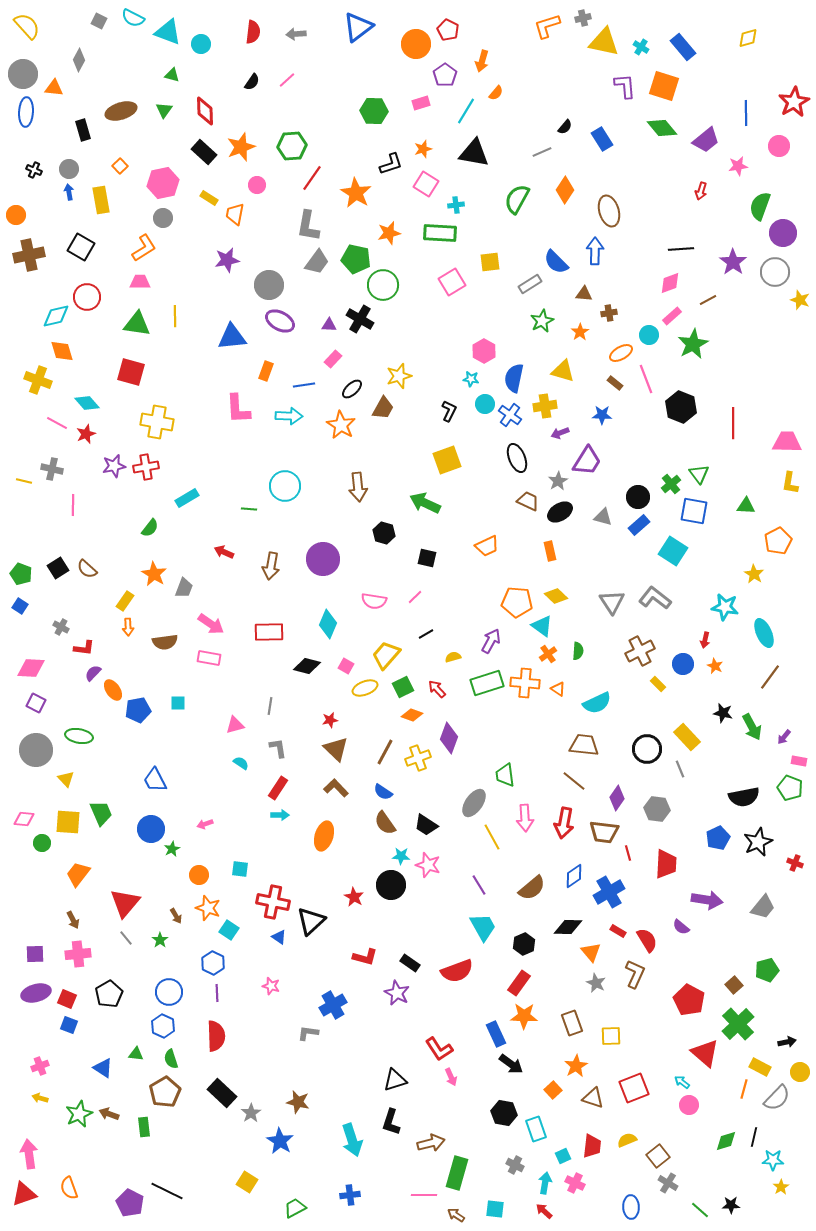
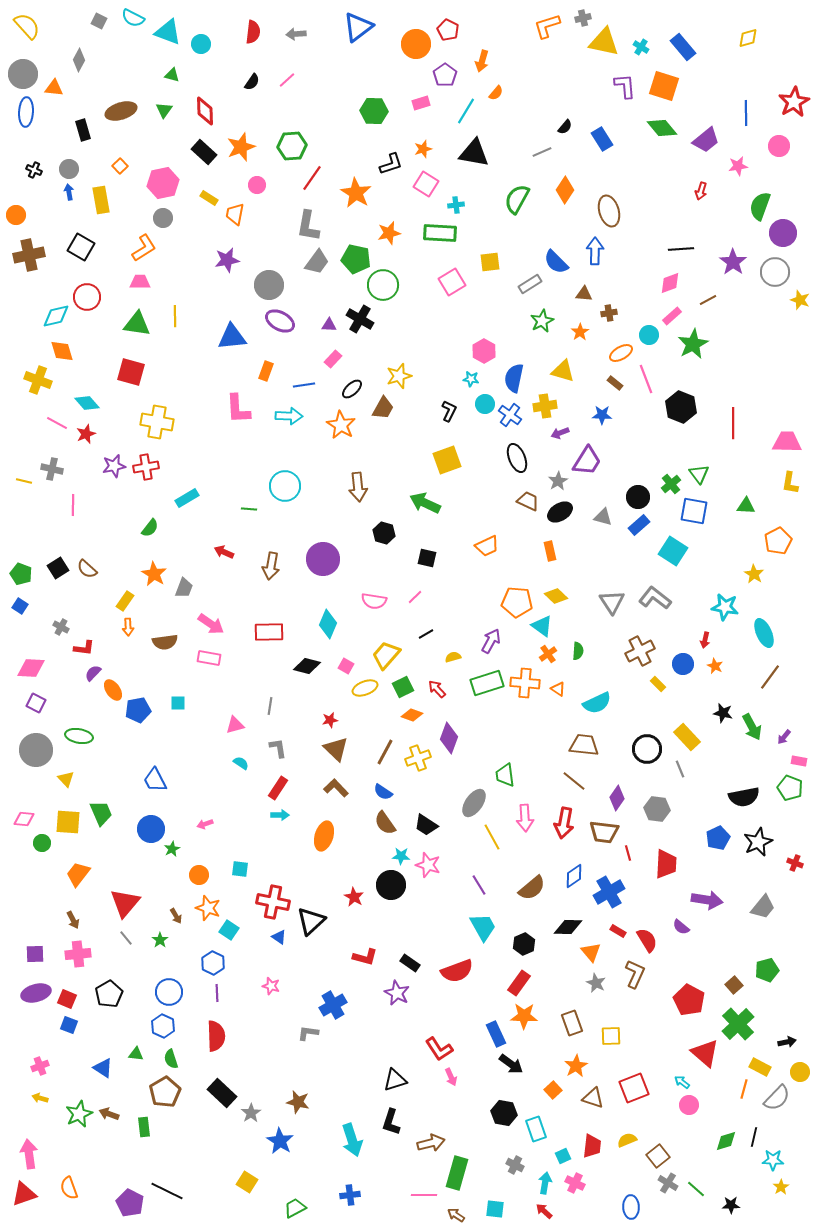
green line at (700, 1210): moved 4 px left, 21 px up
